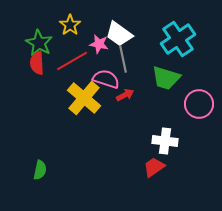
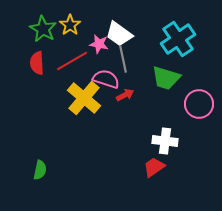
green star: moved 4 px right, 14 px up
